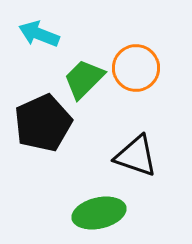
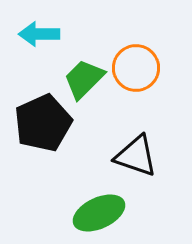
cyan arrow: rotated 21 degrees counterclockwise
green ellipse: rotated 12 degrees counterclockwise
